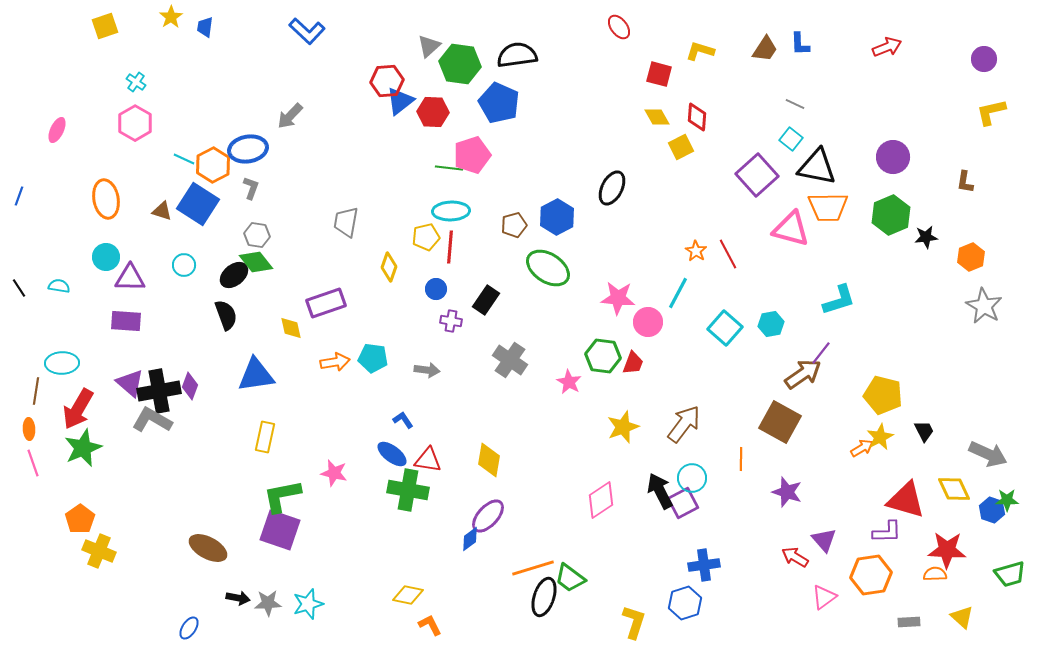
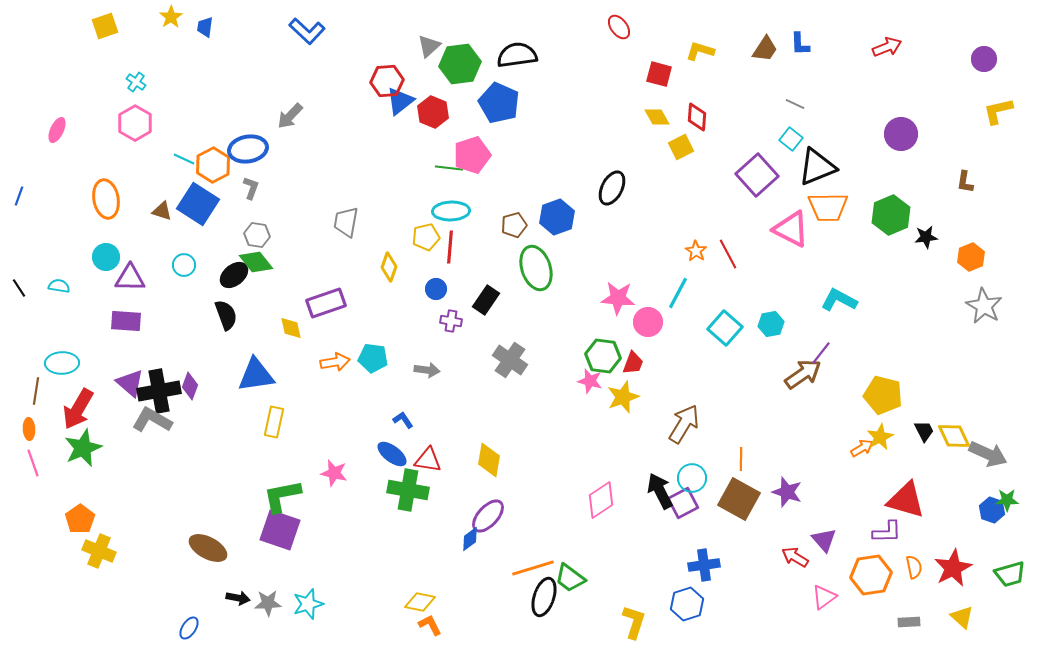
green hexagon at (460, 64): rotated 15 degrees counterclockwise
red hexagon at (433, 112): rotated 20 degrees clockwise
yellow L-shape at (991, 112): moved 7 px right, 1 px up
purple circle at (893, 157): moved 8 px right, 23 px up
black triangle at (817, 167): rotated 33 degrees counterclockwise
blue hexagon at (557, 217): rotated 8 degrees clockwise
pink triangle at (791, 229): rotated 12 degrees clockwise
green ellipse at (548, 268): moved 12 px left; rotated 39 degrees clockwise
cyan L-shape at (839, 300): rotated 135 degrees counterclockwise
pink star at (569, 382): moved 21 px right, 1 px up; rotated 15 degrees counterclockwise
brown square at (780, 422): moved 41 px left, 77 px down
brown arrow at (684, 424): rotated 6 degrees counterclockwise
yellow star at (623, 427): moved 30 px up
yellow rectangle at (265, 437): moved 9 px right, 15 px up
yellow diamond at (954, 489): moved 53 px up
red star at (947, 550): moved 6 px right, 18 px down; rotated 30 degrees counterclockwise
orange semicircle at (935, 574): moved 21 px left, 7 px up; rotated 80 degrees clockwise
yellow diamond at (408, 595): moved 12 px right, 7 px down
blue hexagon at (685, 603): moved 2 px right, 1 px down
